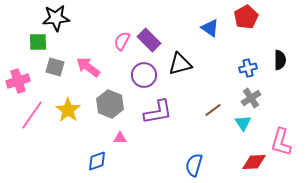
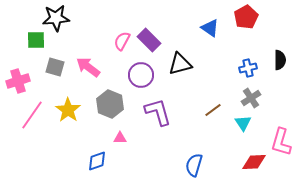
green square: moved 2 px left, 2 px up
purple circle: moved 3 px left
purple L-shape: rotated 96 degrees counterclockwise
